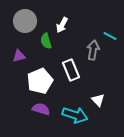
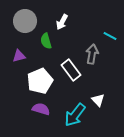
white arrow: moved 3 px up
gray arrow: moved 1 px left, 4 px down
white rectangle: rotated 15 degrees counterclockwise
cyan arrow: rotated 110 degrees clockwise
